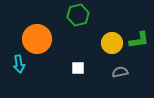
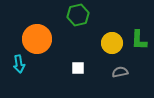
green L-shape: rotated 100 degrees clockwise
